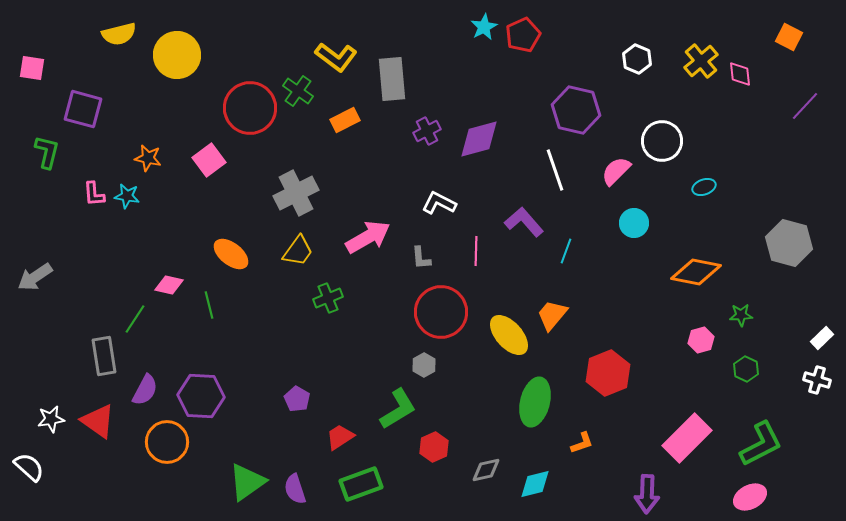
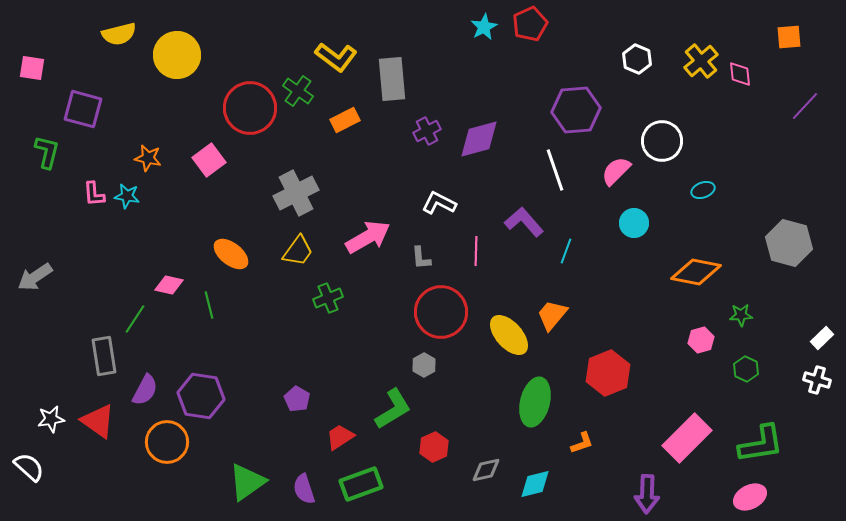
red pentagon at (523, 35): moved 7 px right, 11 px up
orange square at (789, 37): rotated 32 degrees counterclockwise
purple hexagon at (576, 110): rotated 18 degrees counterclockwise
cyan ellipse at (704, 187): moved 1 px left, 3 px down
purple hexagon at (201, 396): rotated 6 degrees clockwise
green L-shape at (398, 409): moved 5 px left
green L-shape at (761, 444): rotated 18 degrees clockwise
purple semicircle at (295, 489): moved 9 px right
